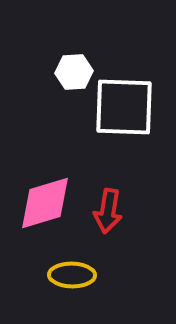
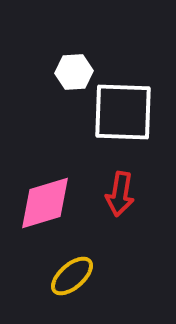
white square: moved 1 px left, 5 px down
red arrow: moved 12 px right, 17 px up
yellow ellipse: moved 1 px down; rotated 42 degrees counterclockwise
